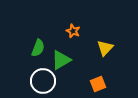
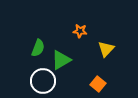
orange star: moved 7 px right; rotated 16 degrees counterclockwise
yellow triangle: moved 1 px right, 1 px down
orange square: rotated 28 degrees counterclockwise
